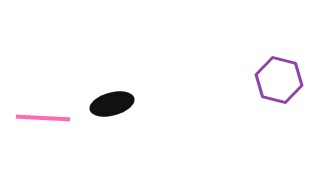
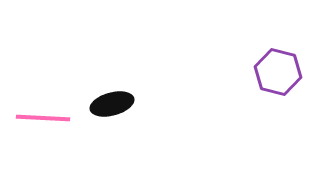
purple hexagon: moved 1 px left, 8 px up
